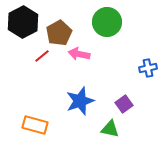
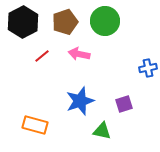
green circle: moved 2 px left, 1 px up
brown pentagon: moved 6 px right, 11 px up; rotated 10 degrees clockwise
purple square: rotated 18 degrees clockwise
green triangle: moved 8 px left, 2 px down
